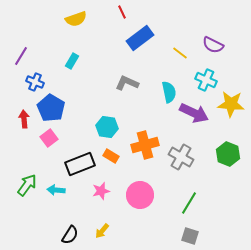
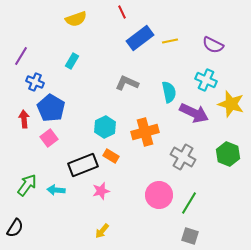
yellow line: moved 10 px left, 12 px up; rotated 49 degrees counterclockwise
yellow star: rotated 12 degrees clockwise
cyan hexagon: moved 2 px left; rotated 25 degrees clockwise
orange cross: moved 13 px up
gray cross: moved 2 px right
black rectangle: moved 3 px right, 1 px down
pink circle: moved 19 px right
black semicircle: moved 55 px left, 7 px up
